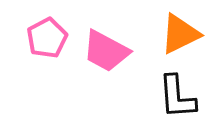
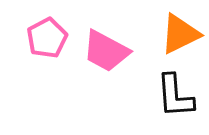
black L-shape: moved 2 px left, 1 px up
